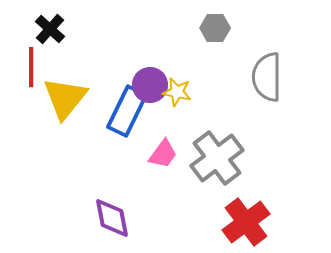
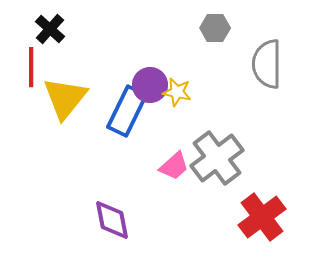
gray semicircle: moved 13 px up
pink trapezoid: moved 11 px right, 12 px down; rotated 12 degrees clockwise
purple diamond: moved 2 px down
red cross: moved 16 px right, 5 px up
